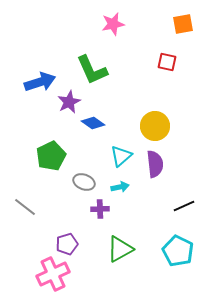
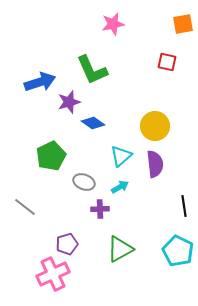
purple star: rotated 10 degrees clockwise
cyan arrow: rotated 18 degrees counterclockwise
black line: rotated 75 degrees counterclockwise
